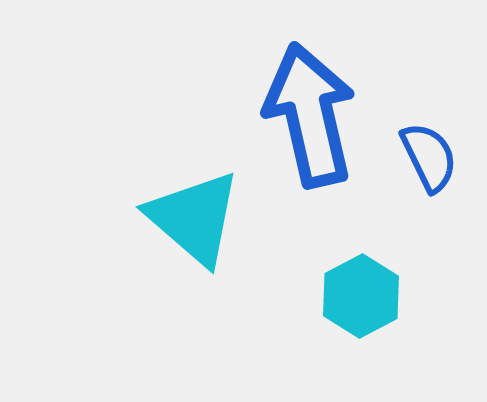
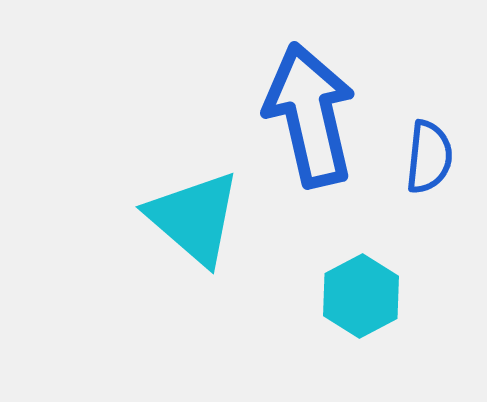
blue semicircle: rotated 32 degrees clockwise
